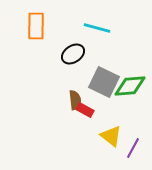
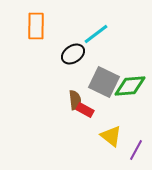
cyan line: moved 1 px left, 6 px down; rotated 52 degrees counterclockwise
purple line: moved 3 px right, 2 px down
